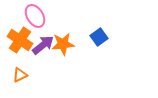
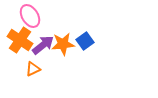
pink ellipse: moved 5 px left
blue square: moved 14 px left, 4 px down
orange triangle: moved 13 px right, 6 px up
